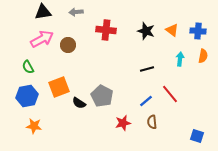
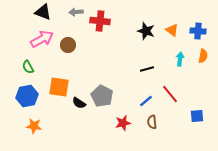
black triangle: rotated 30 degrees clockwise
red cross: moved 6 px left, 9 px up
orange square: rotated 30 degrees clockwise
blue square: moved 20 px up; rotated 24 degrees counterclockwise
